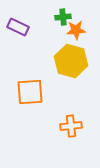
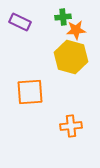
purple rectangle: moved 2 px right, 5 px up
yellow hexagon: moved 4 px up
